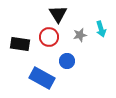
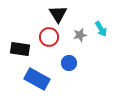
cyan arrow: rotated 14 degrees counterclockwise
black rectangle: moved 5 px down
blue circle: moved 2 px right, 2 px down
blue rectangle: moved 5 px left, 1 px down
